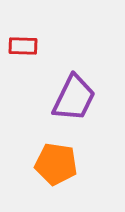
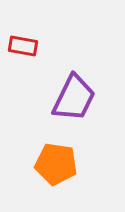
red rectangle: rotated 8 degrees clockwise
